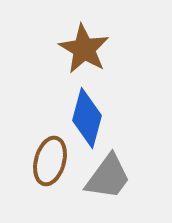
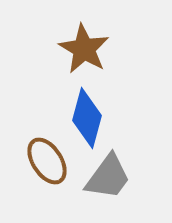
brown ellipse: moved 3 px left; rotated 48 degrees counterclockwise
